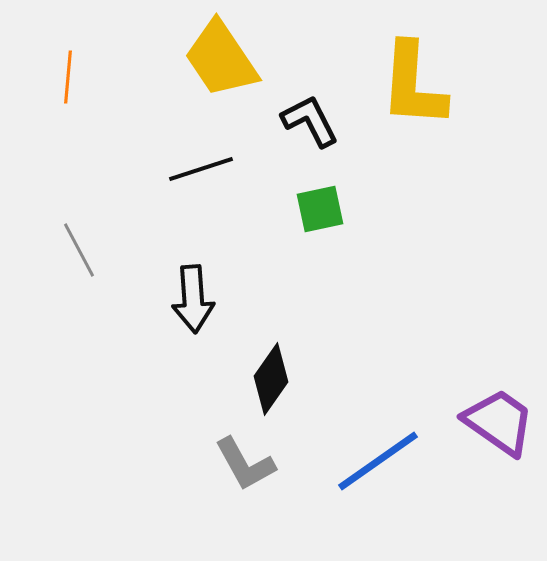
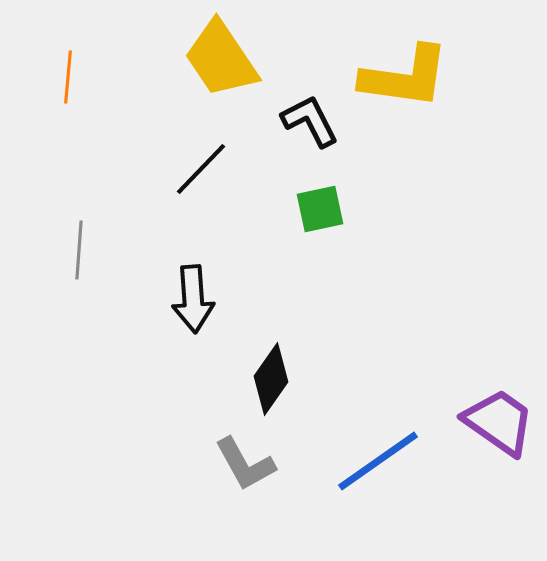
yellow L-shape: moved 8 px left, 8 px up; rotated 86 degrees counterclockwise
black line: rotated 28 degrees counterclockwise
gray line: rotated 32 degrees clockwise
